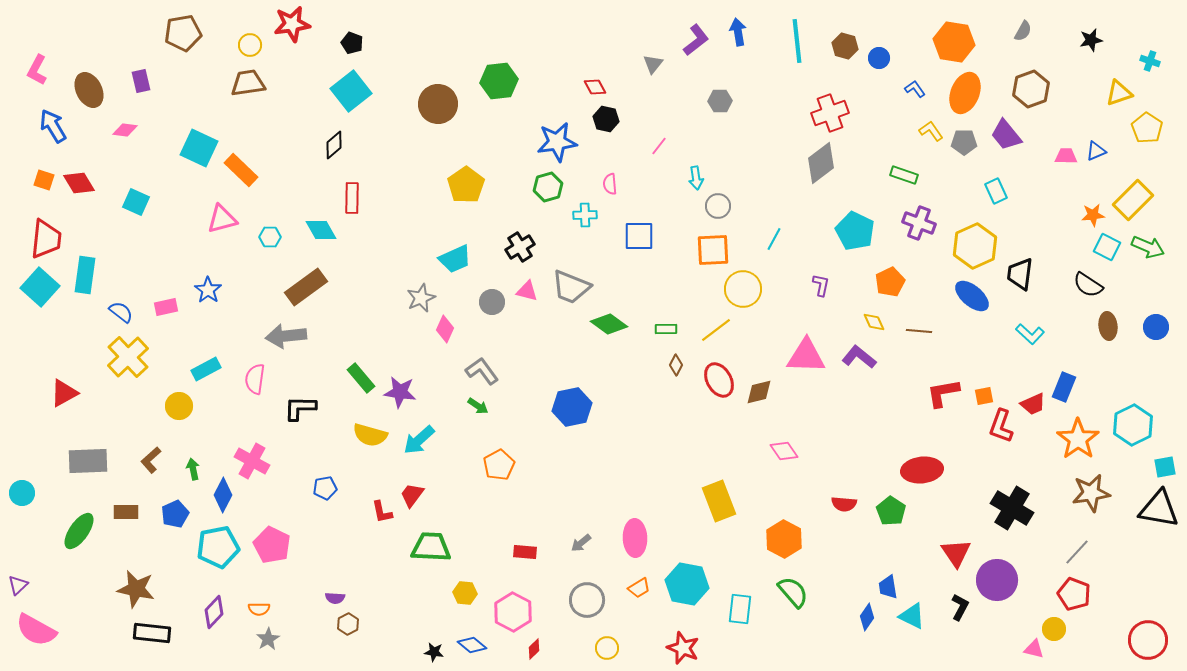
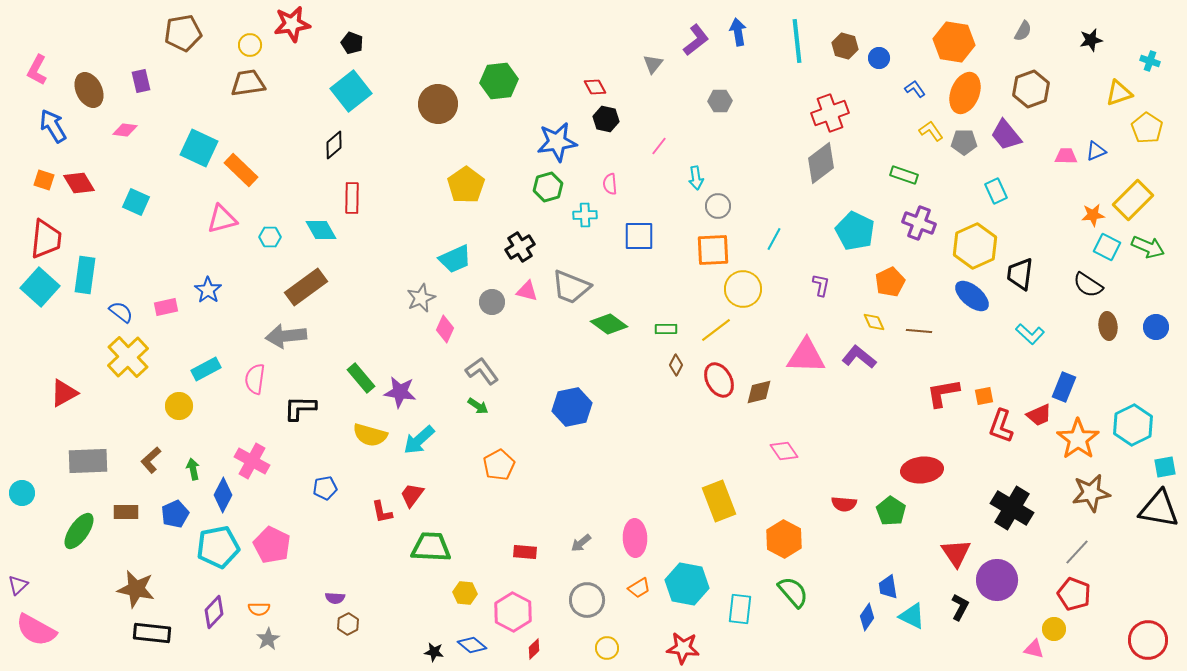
red trapezoid at (1033, 404): moved 6 px right, 11 px down
red star at (683, 648): rotated 16 degrees counterclockwise
